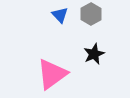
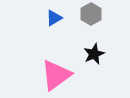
blue triangle: moved 6 px left, 3 px down; rotated 42 degrees clockwise
pink triangle: moved 4 px right, 1 px down
